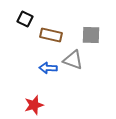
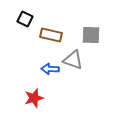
blue arrow: moved 2 px right, 1 px down
red star: moved 7 px up
